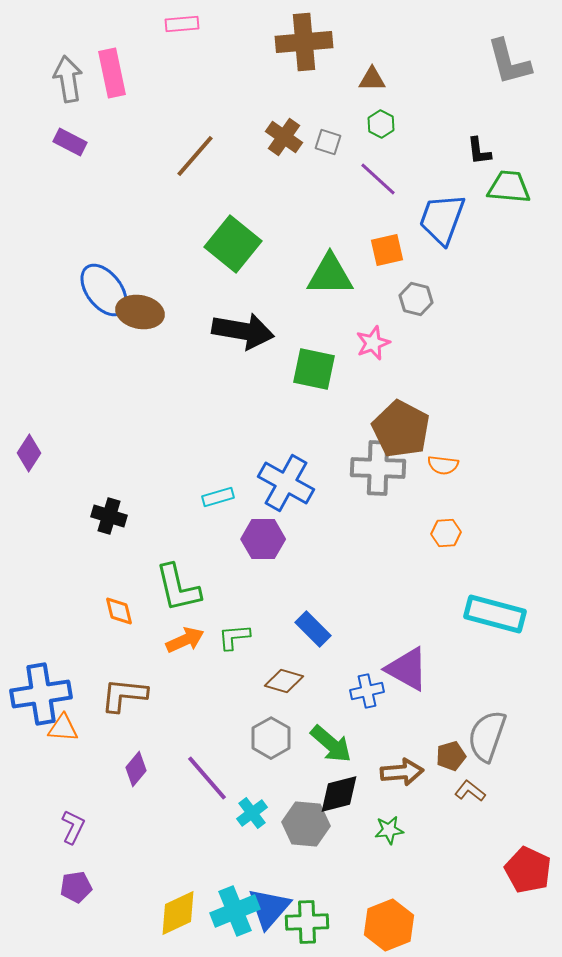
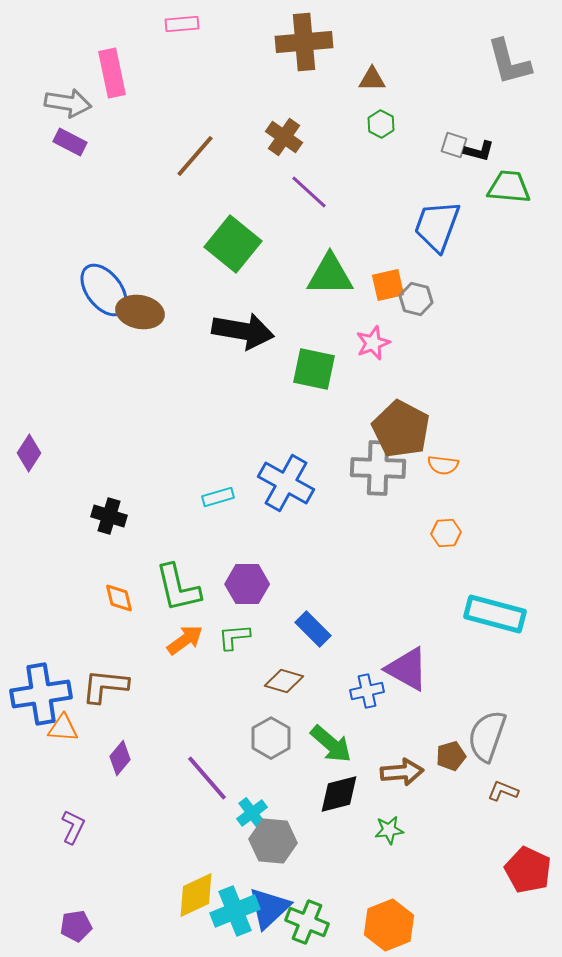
gray arrow at (68, 79): moved 24 px down; rotated 108 degrees clockwise
gray square at (328, 142): moved 126 px right, 3 px down
black L-shape at (479, 151): rotated 68 degrees counterclockwise
purple line at (378, 179): moved 69 px left, 13 px down
blue trapezoid at (442, 219): moved 5 px left, 7 px down
orange square at (387, 250): moved 1 px right, 35 px down
purple hexagon at (263, 539): moved 16 px left, 45 px down
orange diamond at (119, 611): moved 13 px up
orange arrow at (185, 640): rotated 12 degrees counterclockwise
brown L-shape at (124, 695): moved 19 px left, 9 px up
purple diamond at (136, 769): moved 16 px left, 11 px up
brown L-shape at (470, 791): moved 33 px right; rotated 16 degrees counterclockwise
gray hexagon at (306, 824): moved 33 px left, 17 px down
purple pentagon at (76, 887): moved 39 px down
blue triangle at (269, 908): rotated 6 degrees clockwise
yellow diamond at (178, 913): moved 18 px right, 18 px up
green cross at (307, 922): rotated 24 degrees clockwise
